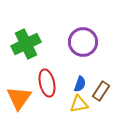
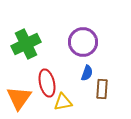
blue semicircle: moved 7 px right, 11 px up
brown rectangle: moved 1 px right, 2 px up; rotated 30 degrees counterclockwise
yellow triangle: moved 16 px left, 2 px up
